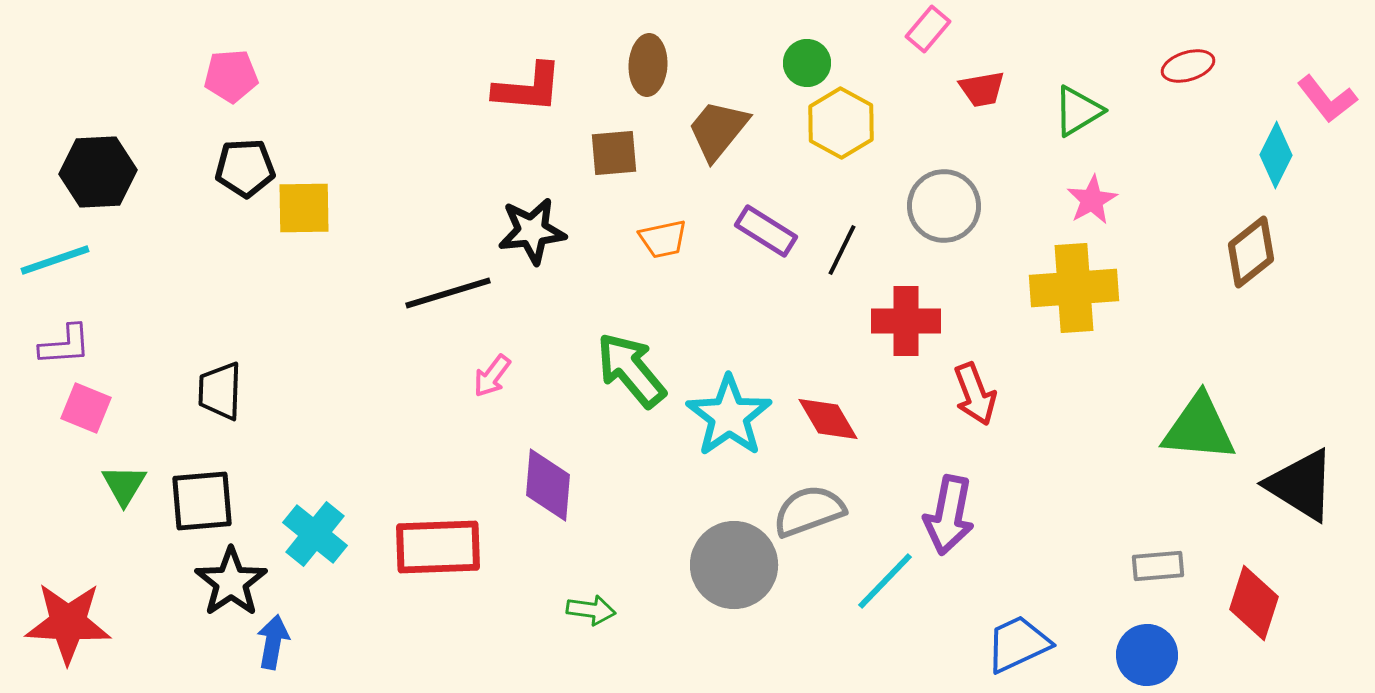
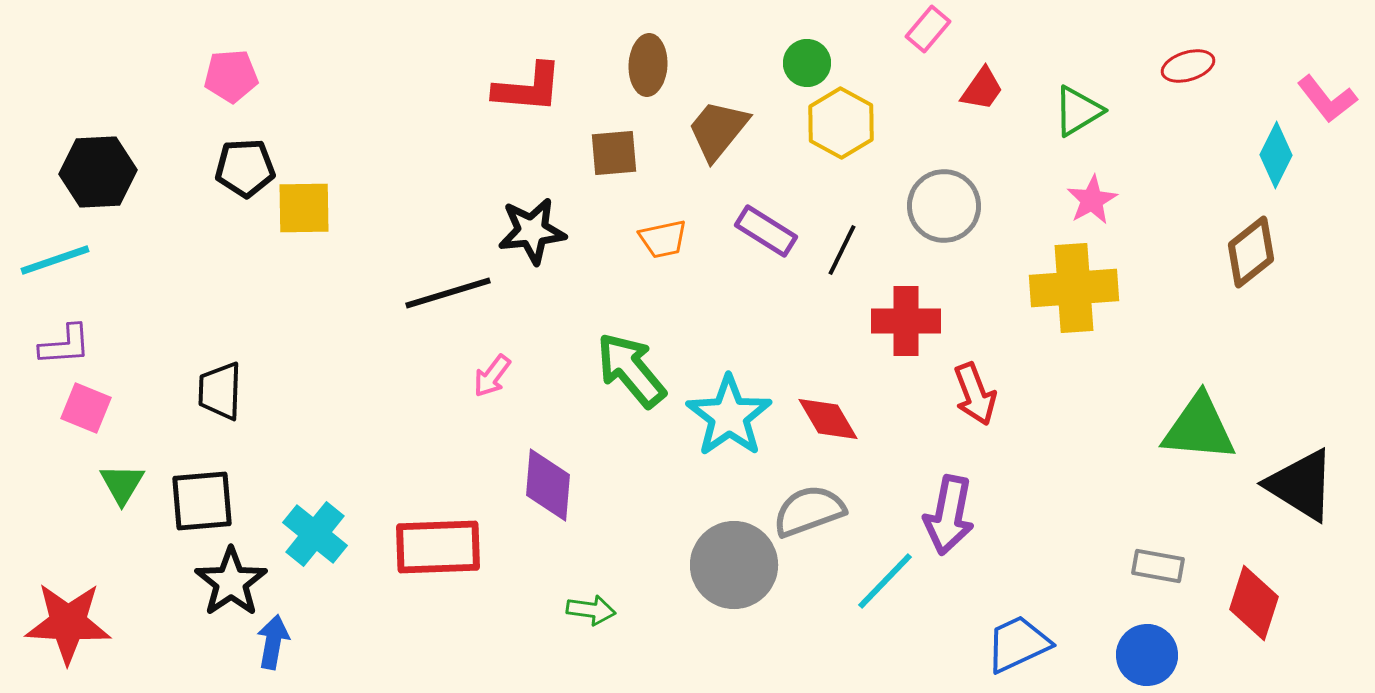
red trapezoid at (982, 89): rotated 45 degrees counterclockwise
green triangle at (124, 485): moved 2 px left, 1 px up
gray rectangle at (1158, 566): rotated 15 degrees clockwise
